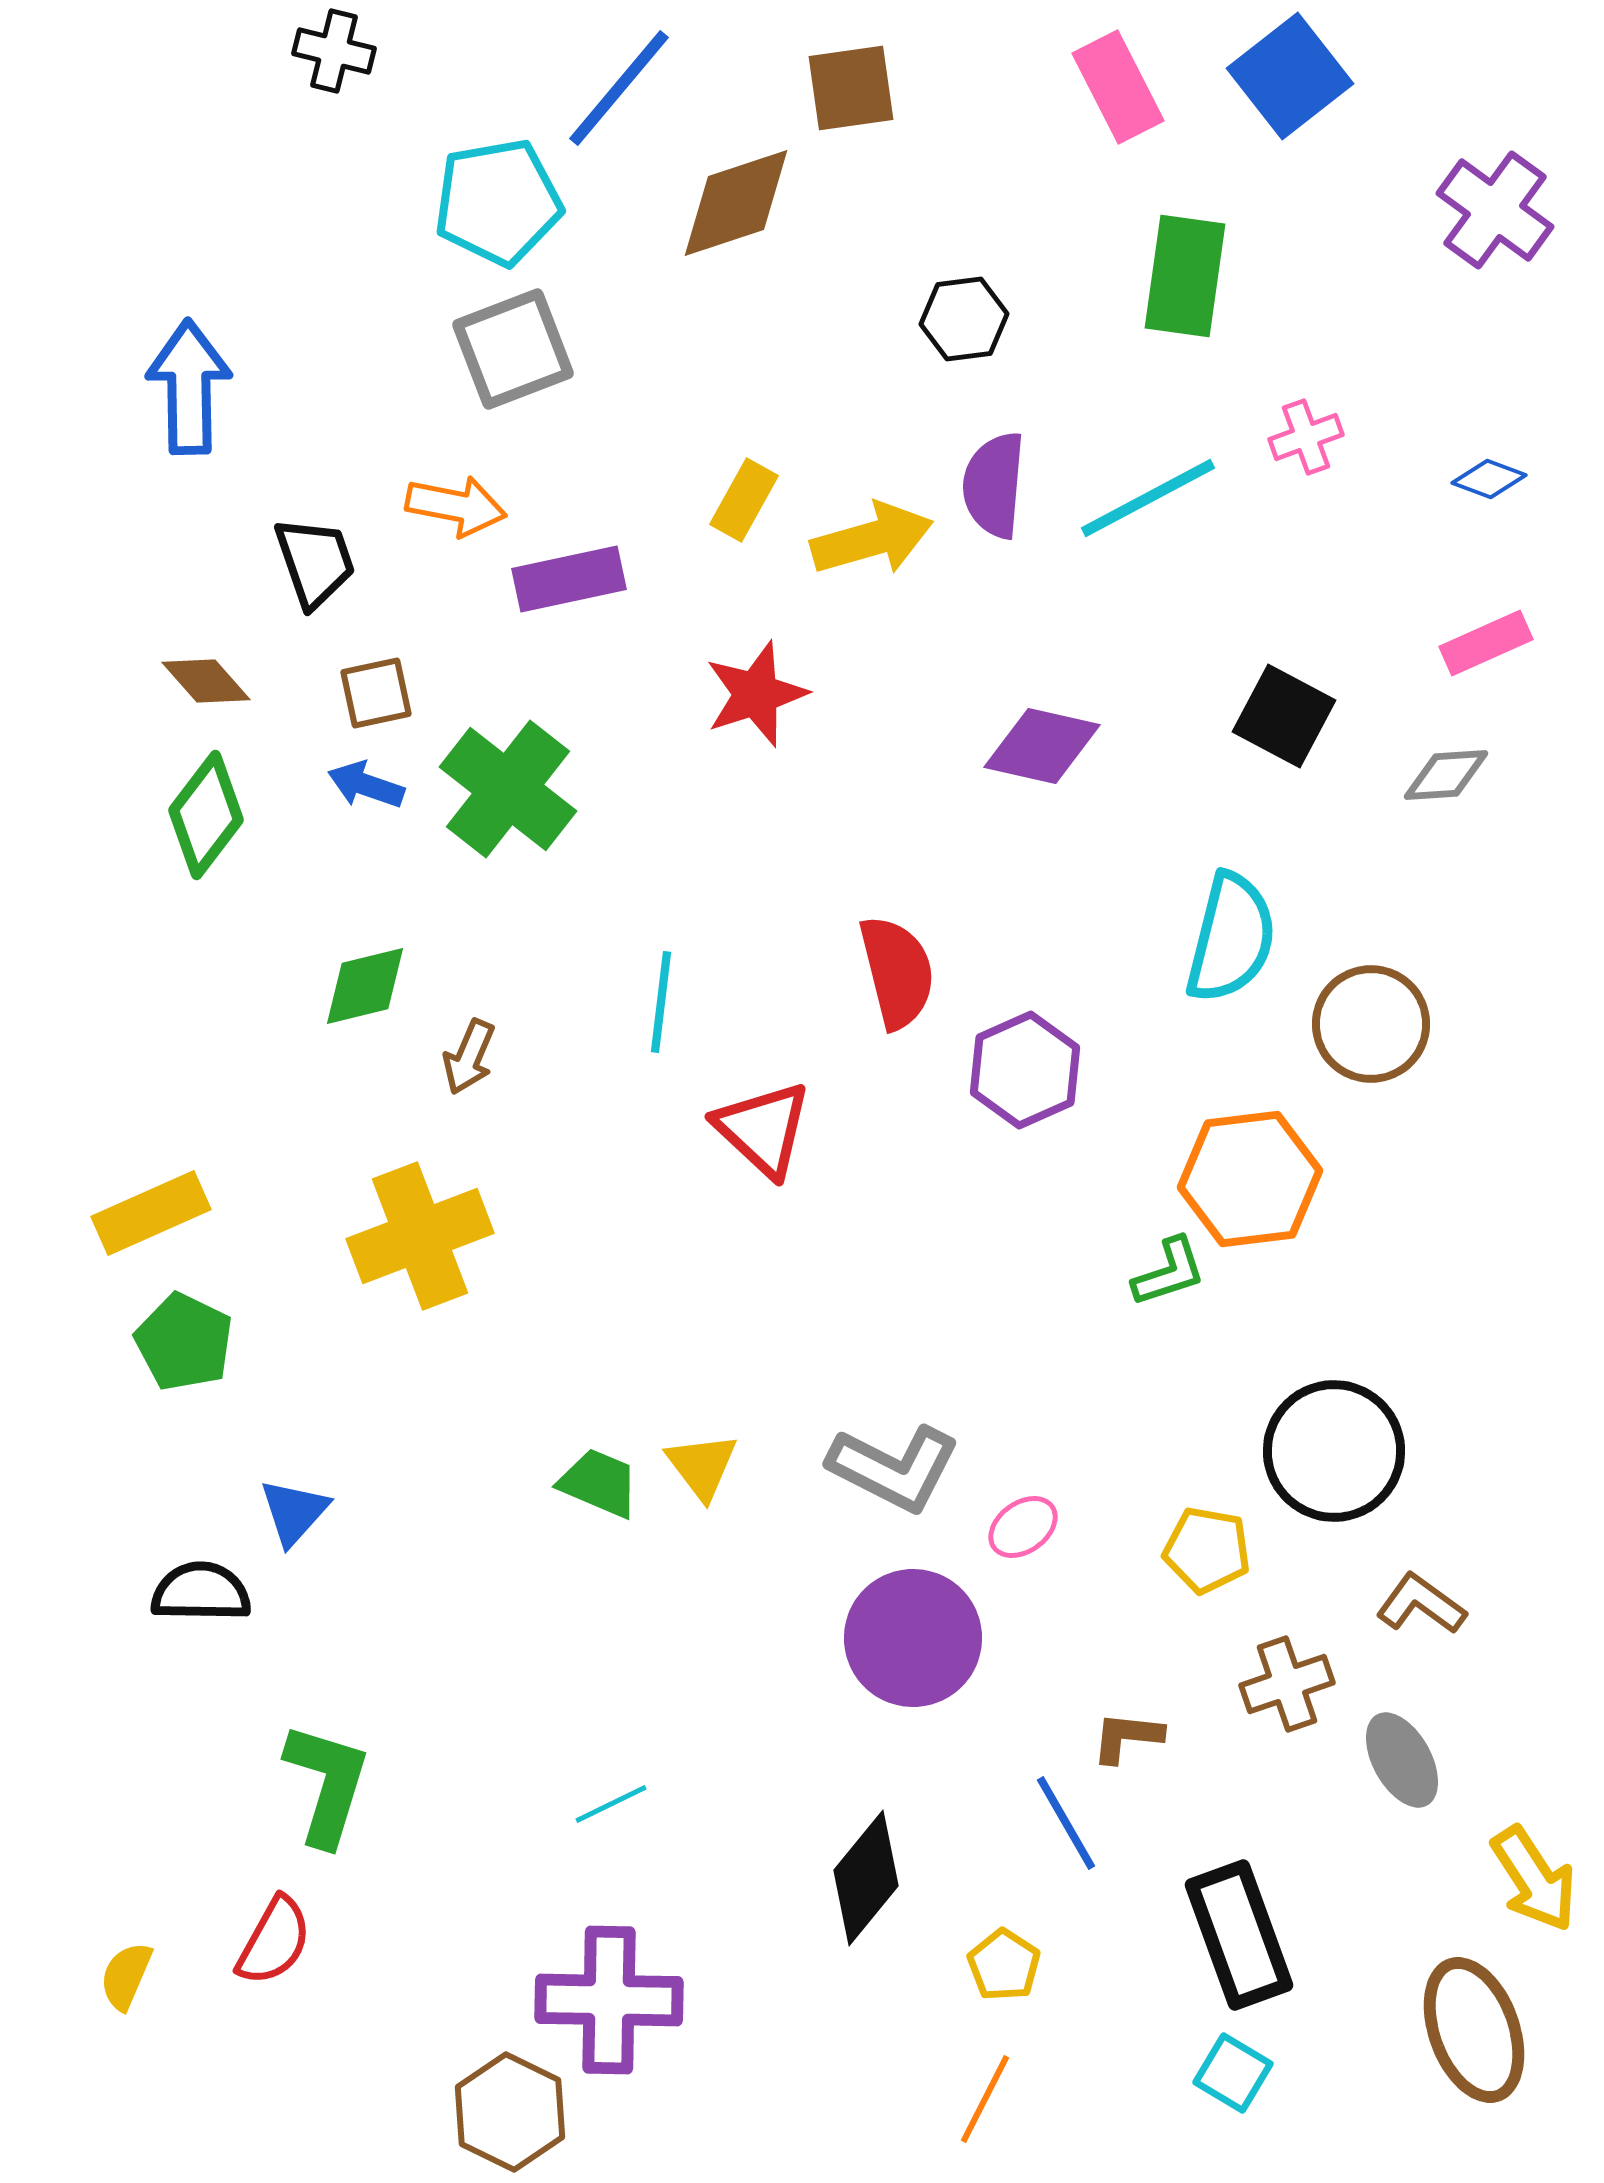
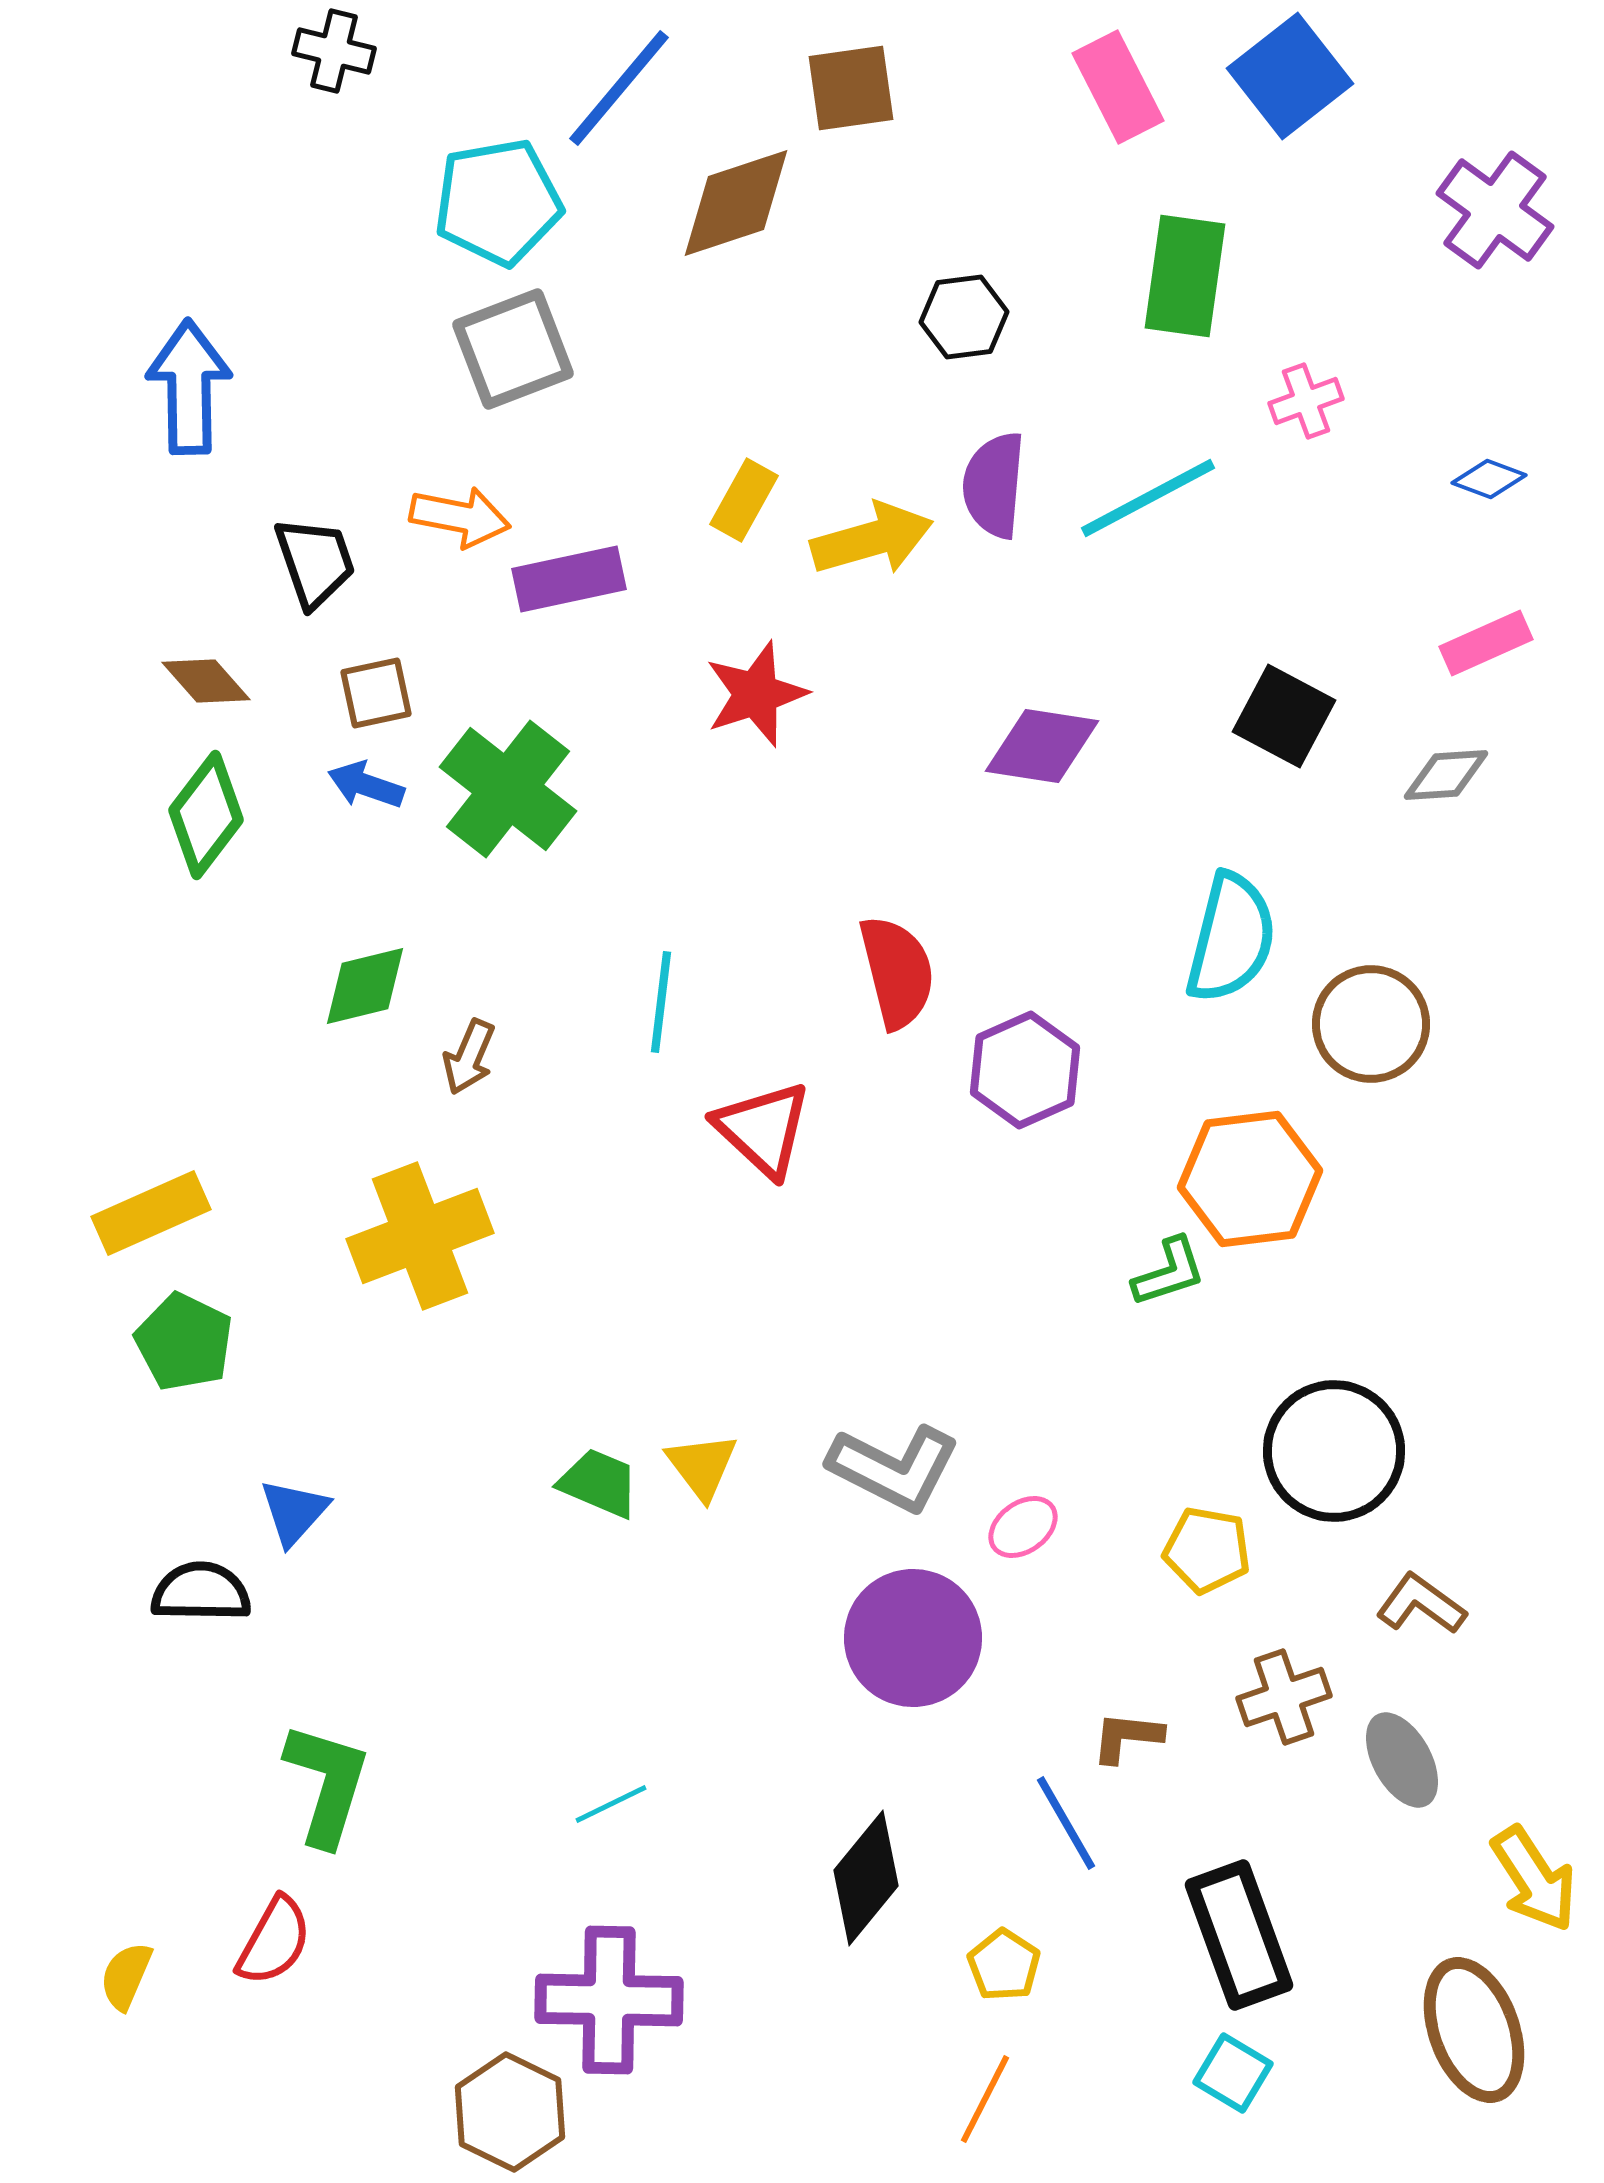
black hexagon at (964, 319): moved 2 px up
pink cross at (1306, 437): moved 36 px up
orange arrow at (456, 506): moved 4 px right, 11 px down
purple diamond at (1042, 746): rotated 4 degrees counterclockwise
brown cross at (1287, 1684): moved 3 px left, 13 px down
